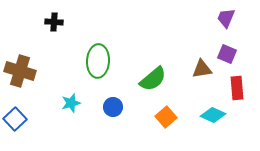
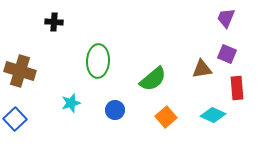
blue circle: moved 2 px right, 3 px down
